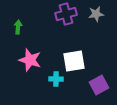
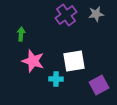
purple cross: moved 1 px down; rotated 20 degrees counterclockwise
green arrow: moved 3 px right, 7 px down
pink star: moved 3 px right, 1 px down
